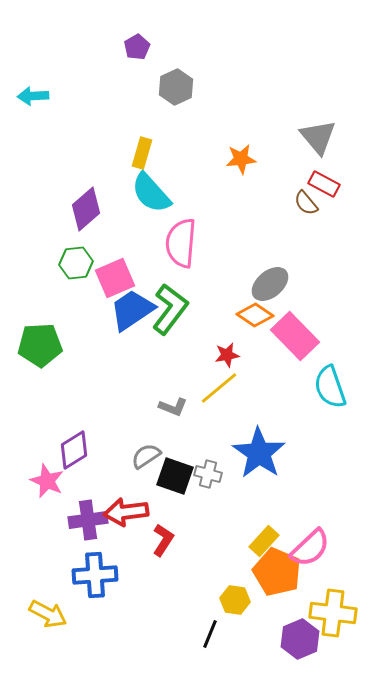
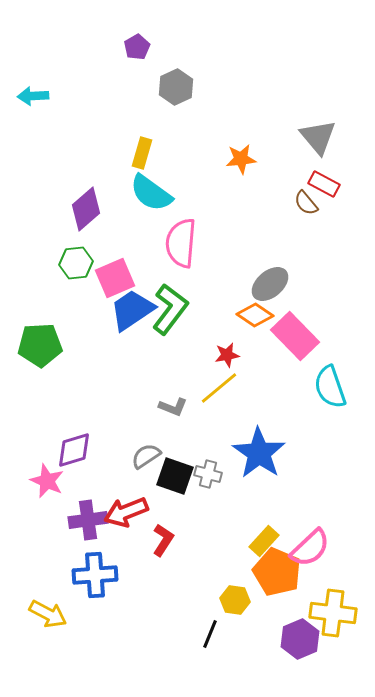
cyan semicircle at (151, 193): rotated 12 degrees counterclockwise
purple diamond at (74, 450): rotated 15 degrees clockwise
red arrow at (126, 512): rotated 15 degrees counterclockwise
